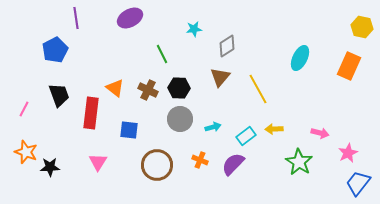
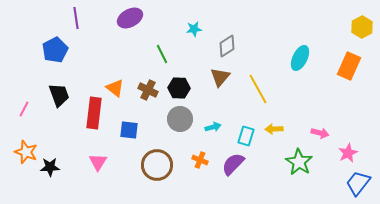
yellow hexagon: rotated 20 degrees clockwise
red rectangle: moved 3 px right
cyan rectangle: rotated 36 degrees counterclockwise
